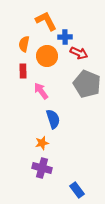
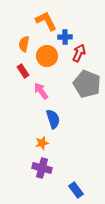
red arrow: rotated 90 degrees counterclockwise
red rectangle: rotated 32 degrees counterclockwise
blue rectangle: moved 1 px left
